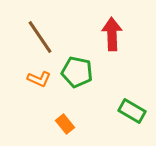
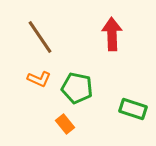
green pentagon: moved 16 px down
green rectangle: moved 1 px right, 2 px up; rotated 12 degrees counterclockwise
